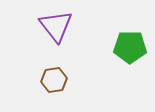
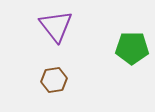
green pentagon: moved 2 px right, 1 px down
